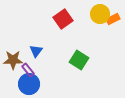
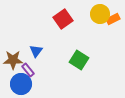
blue circle: moved 8 px left
